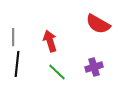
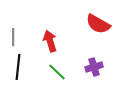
black line: moved 1 px right, 3 px down
